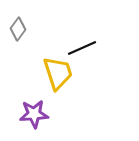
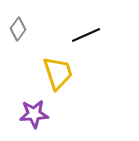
black line: moved 4 px right, 13 px up
